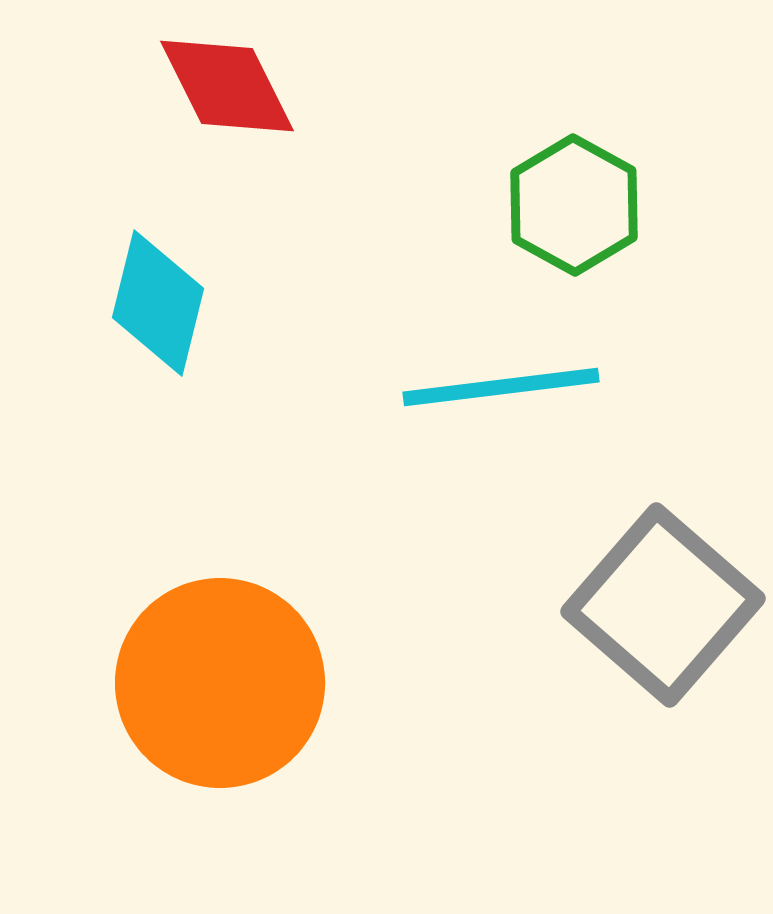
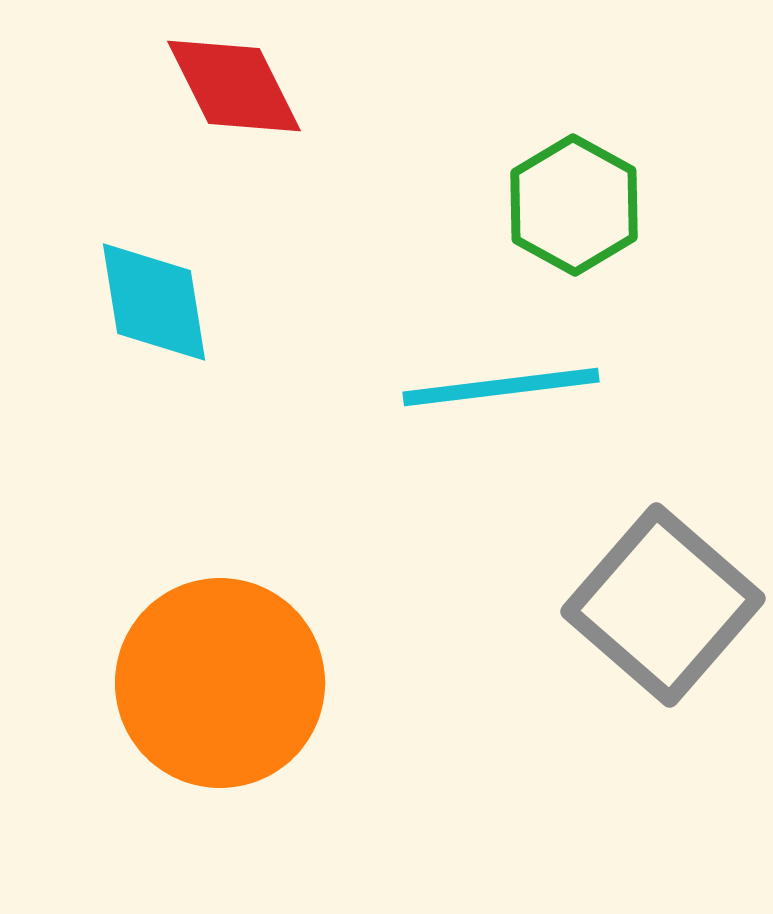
red diamond: moved 7 px right
cyan diamond: moved 4 px left, 1 px up; rotated 23 degrees counterclockwise
